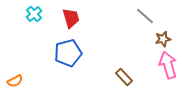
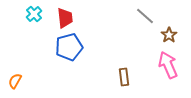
red trapezoid: moved 6 px left; rotated 10 degrees clockwise
brown star: moved 6 px right, 4 px up; rotated 21 degrees counterclockwise
blue pentagon: moved 1 px right, 6 px up
pink arrow: rotated 8 degrees counterclockwise
brown rectangle: rotated 36 degrees clockwise
orange semicircle: rotated 147 degrees clockwise
